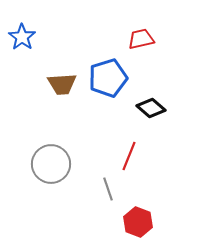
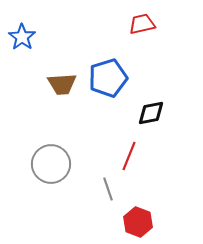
red trapezoid: moved 1 px right, 15 px up
black diamond: moved 5 px down; rotated 52 degrees counterclockwise
